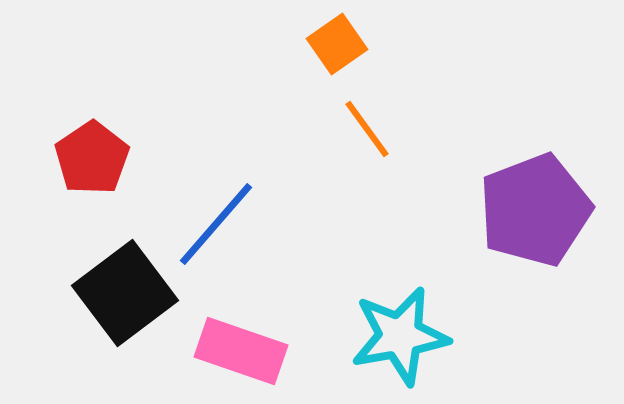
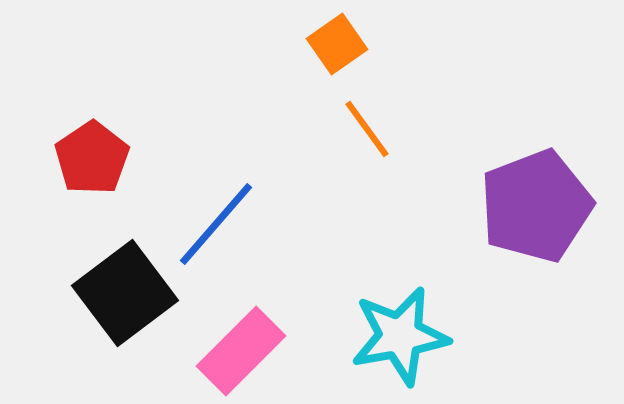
purple pentagon: moved 1 px right, 4 px up
pink rectangle: rotated 64 degrees counterclockwise
